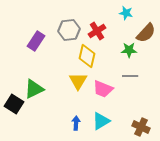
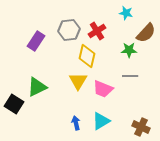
green triangle: moved 3 px right, 2 px up
blue arrow: rotated 16 degrees counterclockwise
